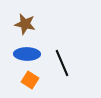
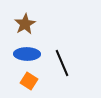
brown star: rotated 30 degrees clockwise
orange square: moved 1 px left, 1 px down
